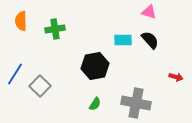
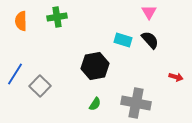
pink triangle: rotated 42 degrees clockwise
green cross: moved 2 px right, 12 px up
cyan rectangle: rotated 18 degrees clockwise
